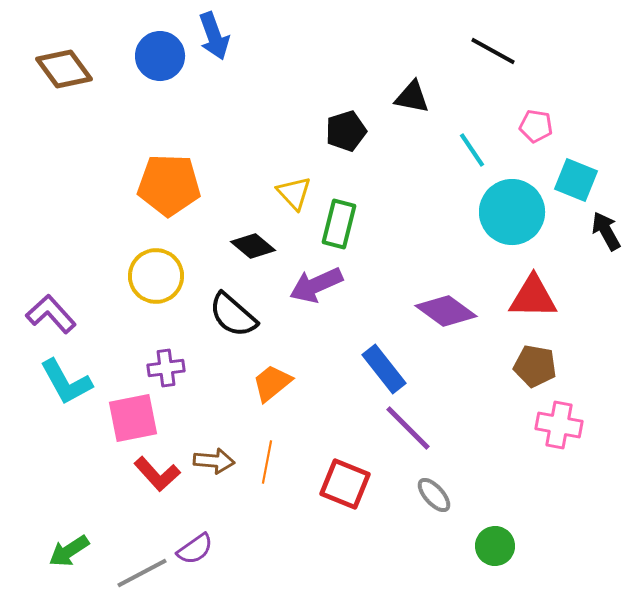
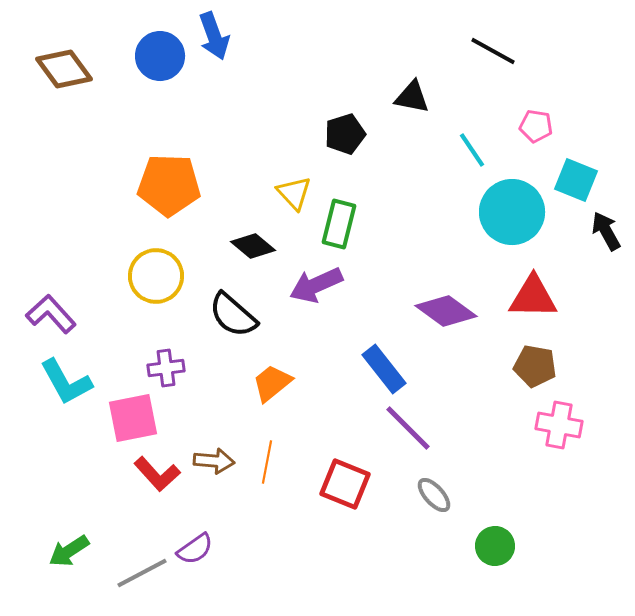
black pentagon: moved 1 px left, 3 px down
